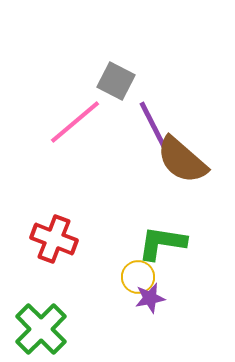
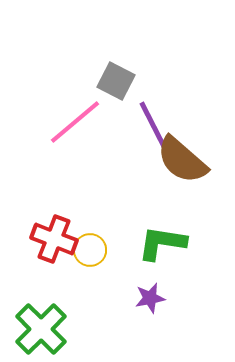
yellow circle: moved 48 px left, 27 px up
